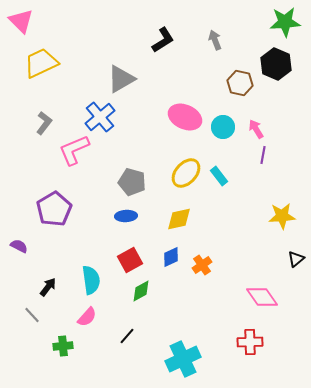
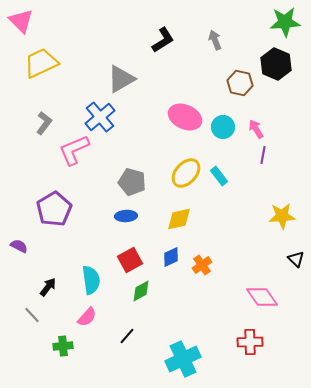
black triangle: rotated 36 degrees counterclockwise
